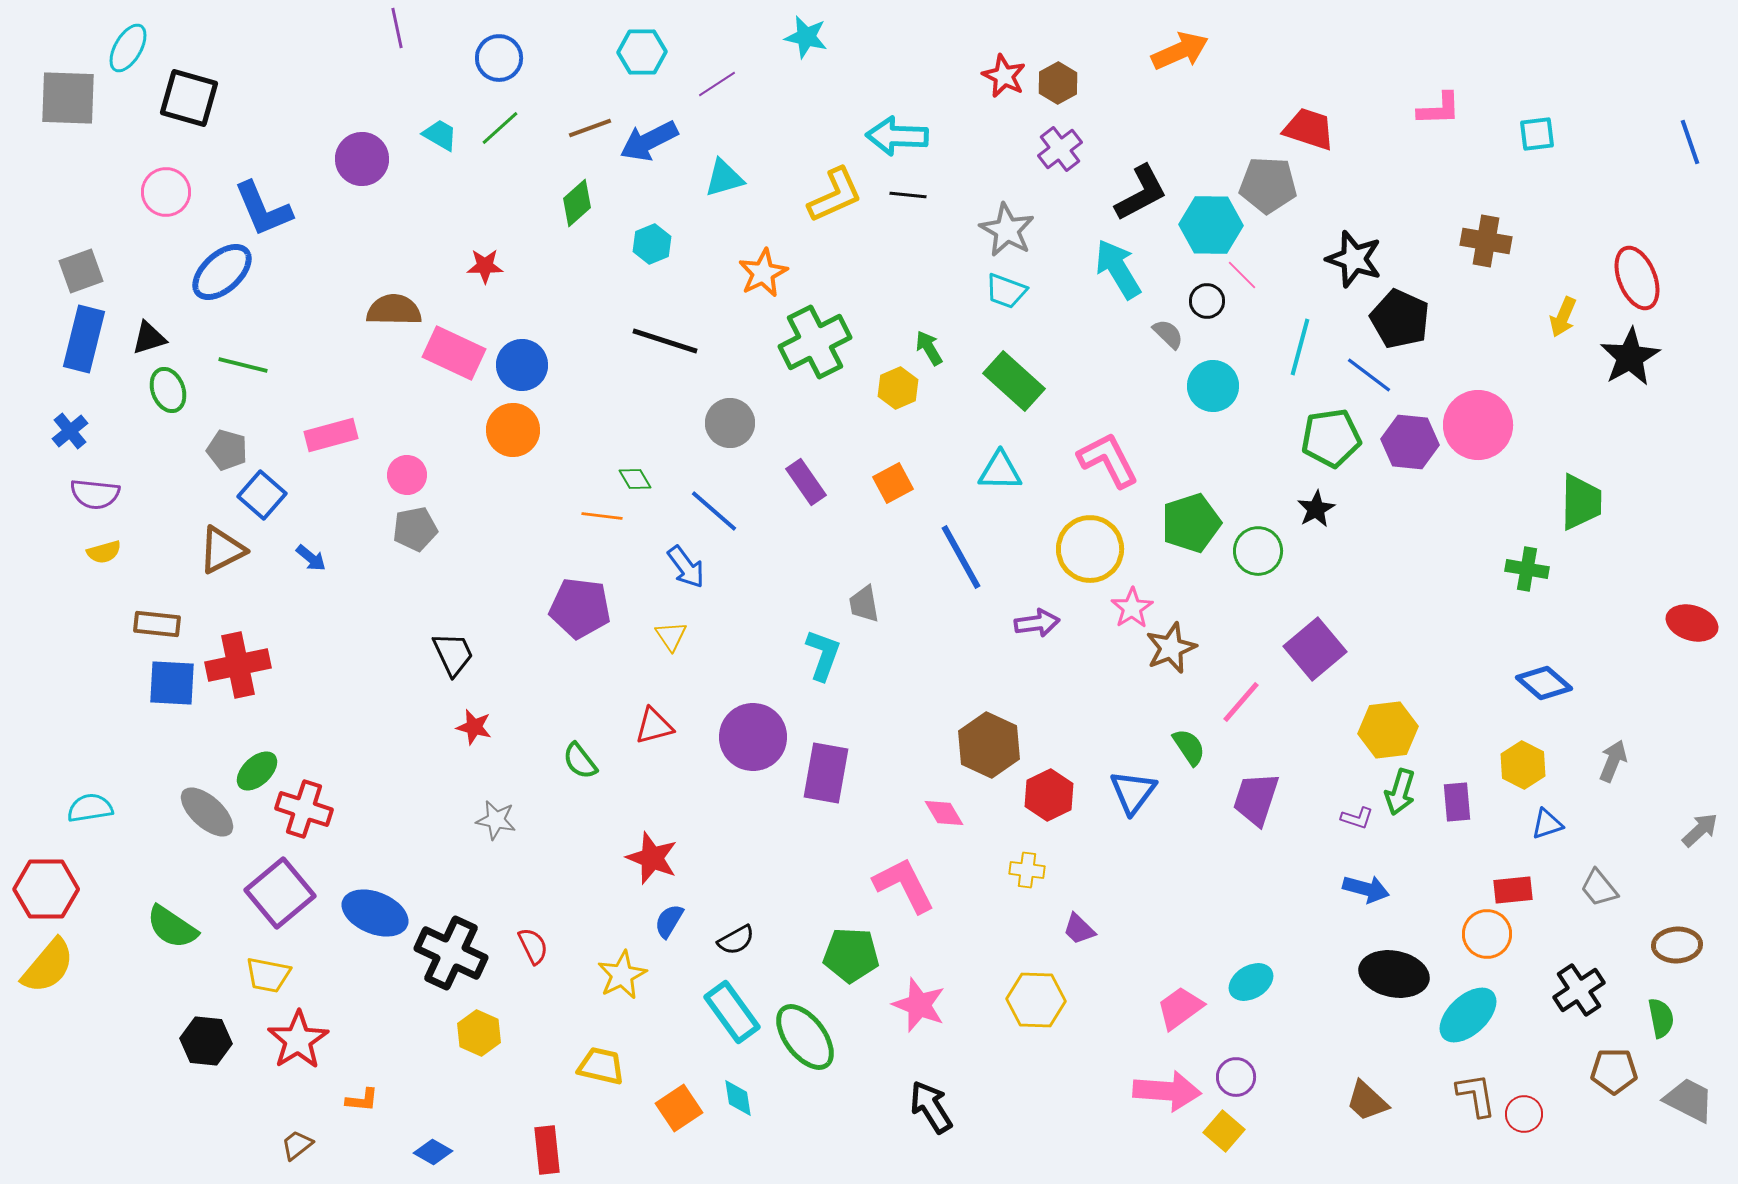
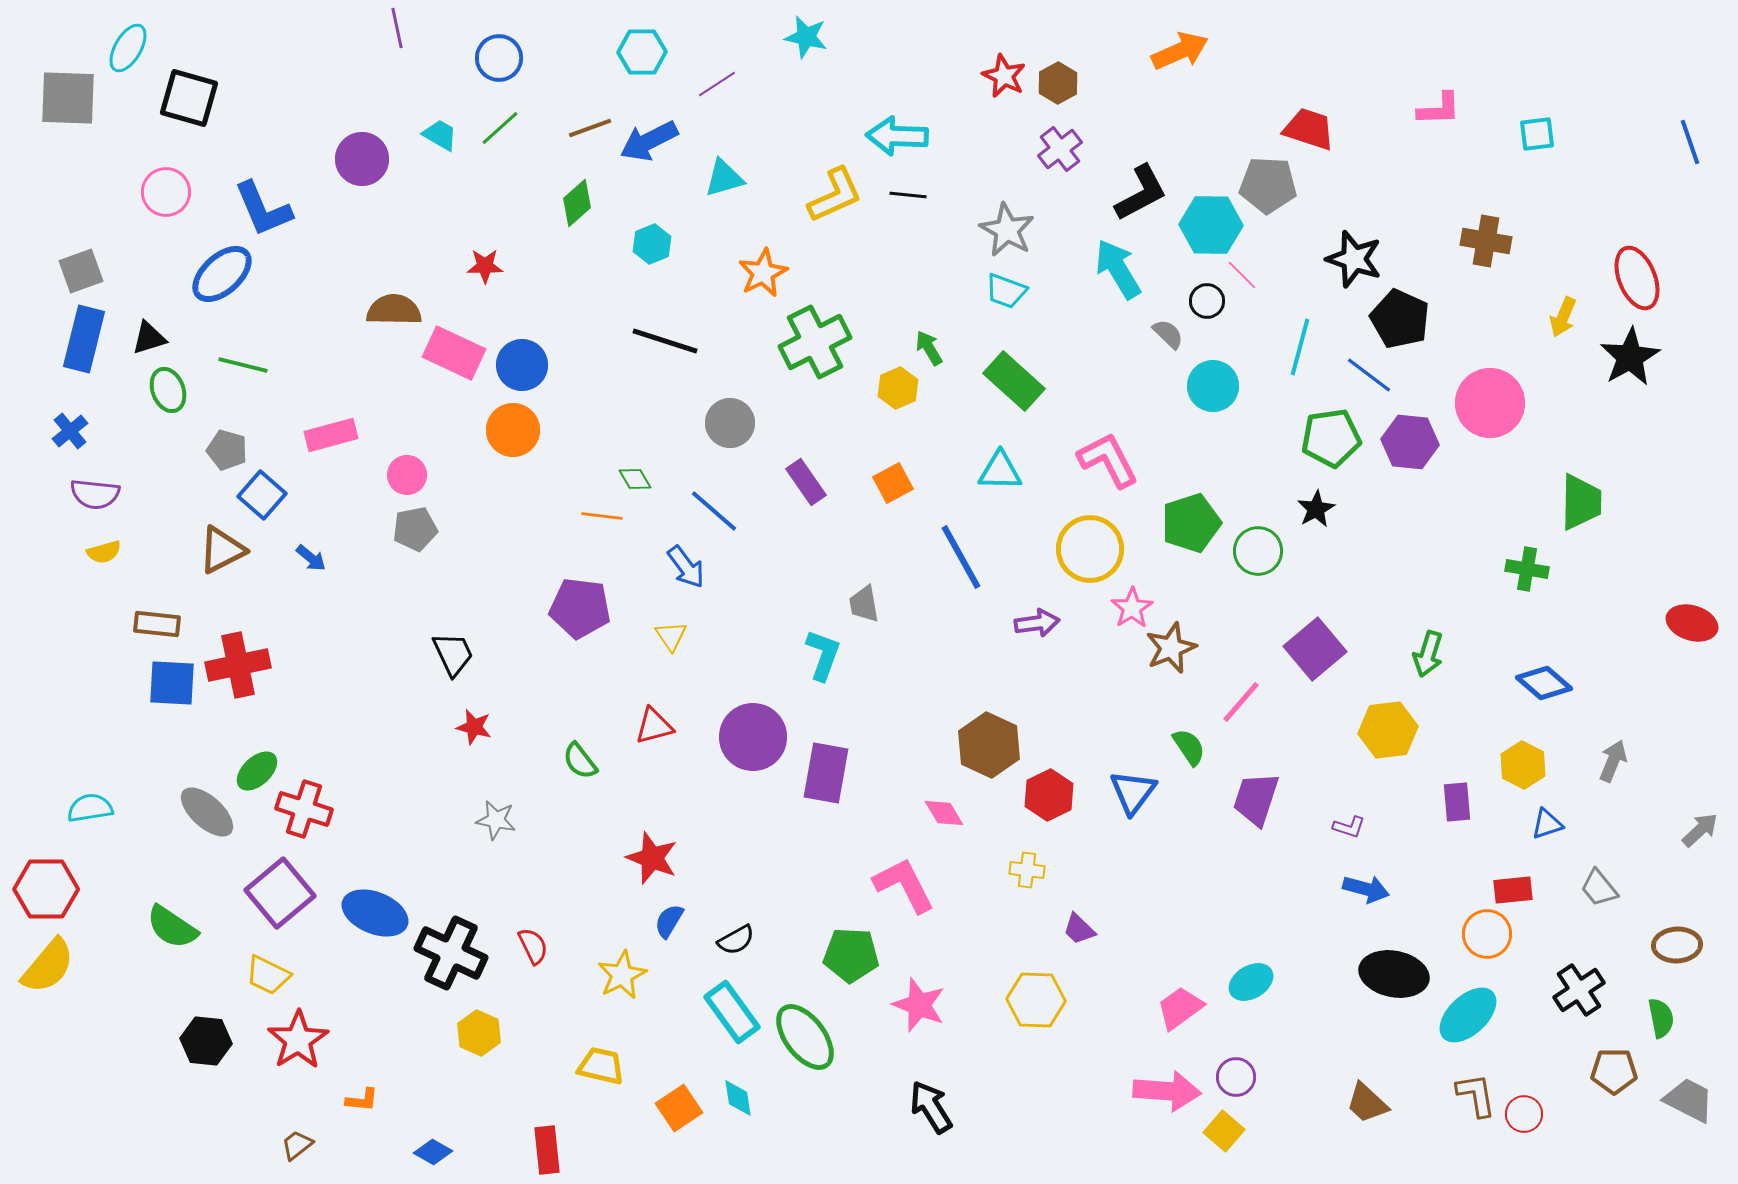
blue ellipse at (222, 272): moved 2 px down
pink circle at (1478, 425): moved 12 px right, 22 px up
green arrow at (1400, 792): moved 28 px right, 138 px up
purple L-shape at (1357, 818): moved 8 px left, 9 px down
yellow trapezoid at (268, 975): rotated 15 degrees clockwise
brown trapezoid at (1367, 1101): moved 2 px down
